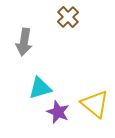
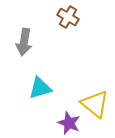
brown cross: rotated 15 degrees counterclockwise
purple star: moved 11 px right, 11 px down
